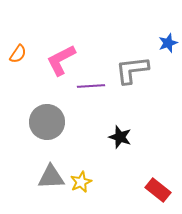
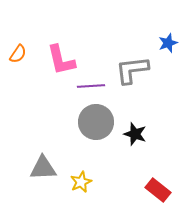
pink L-shape: rotated 76 degrees counterclockwise
gray circle: moved 49 px right
black star: moved 15 px right, 3 px up
gray triangle: moved 8 px left, 9 px up
